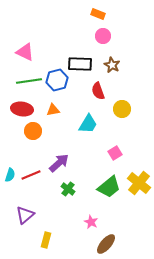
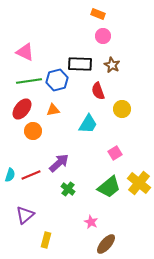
red ellipse: rotated 60 degrees counterclockwise
